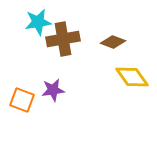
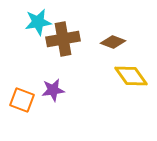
yellow diamond: moved 1 px left, 1 px up
